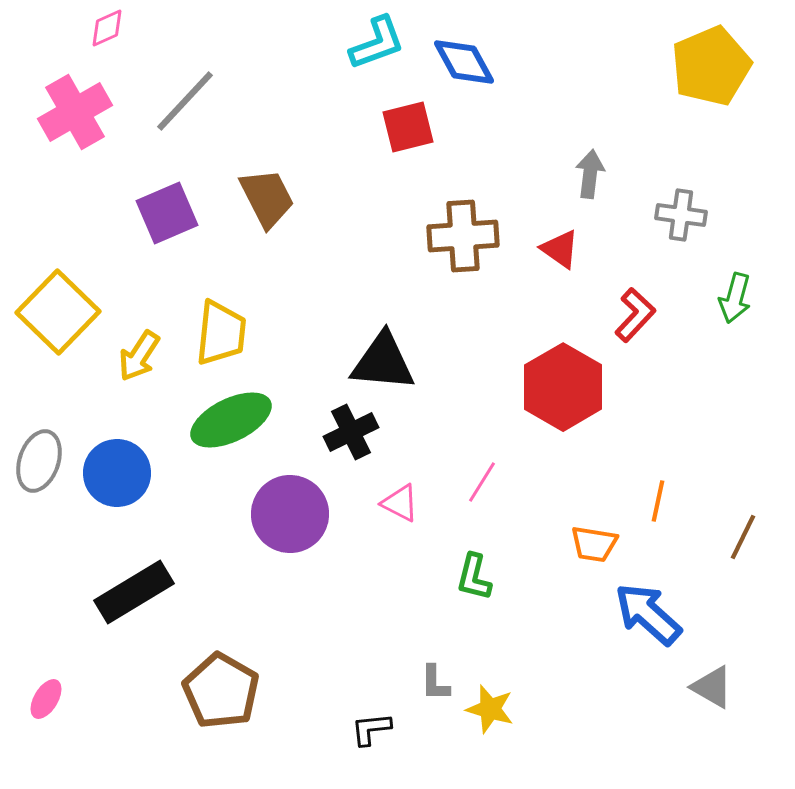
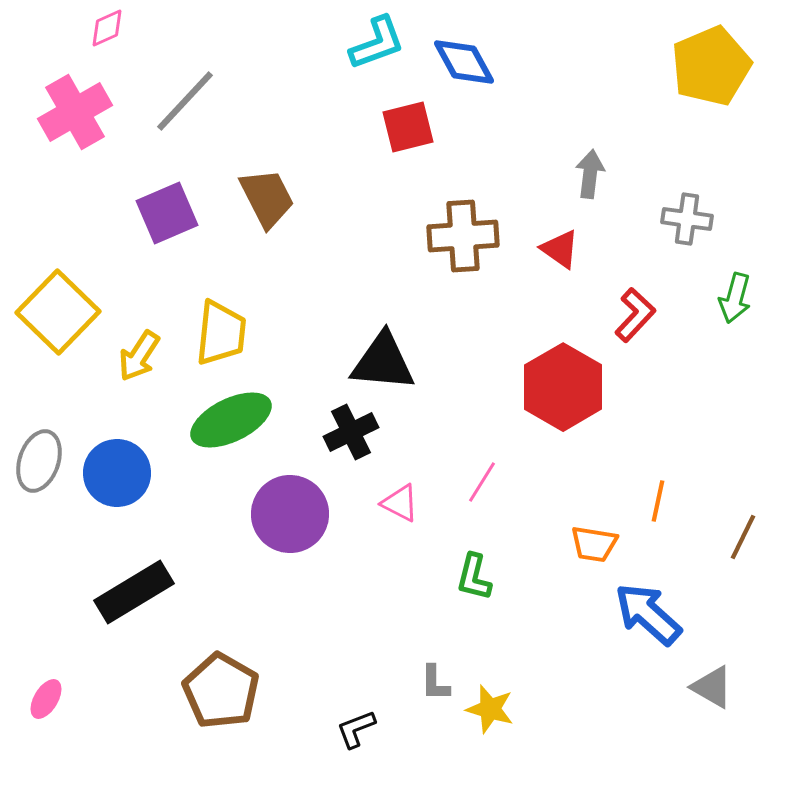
gray cross: moved 6 px right, 4 px down
black L-shape: moved 15 px left; rotated 15 degrees counterclockwise
